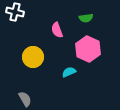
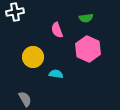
white cross: rotated 24 degrees counterclockwise
cyan semicircle: moved 13 px left, 2 px down; rotated 32 degrees clockwise
